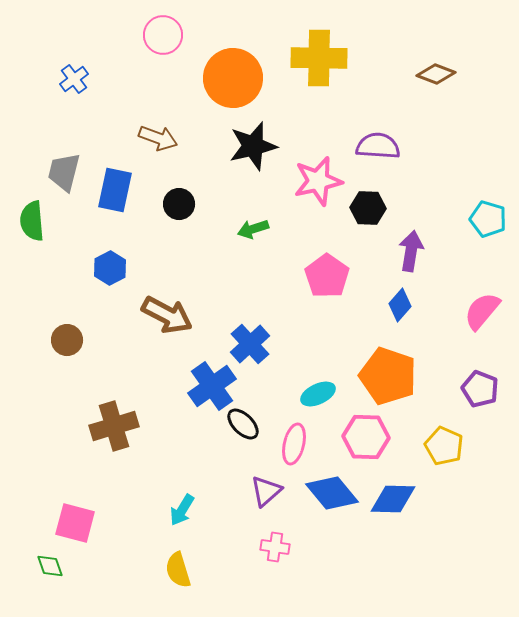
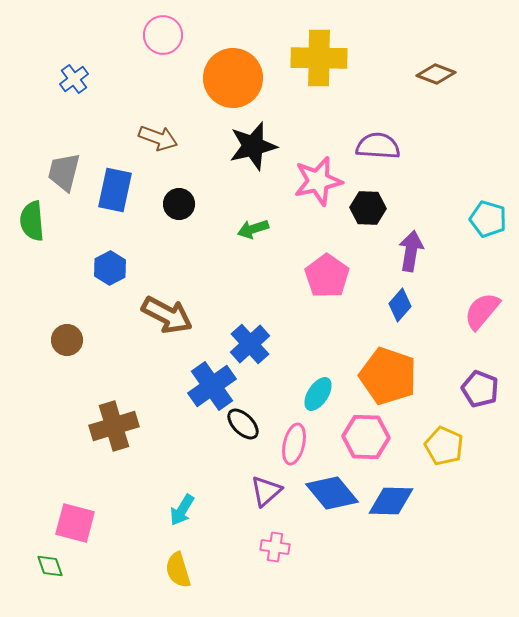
cyan ellipse at (318, 394): rotated 32 degrees counterclockwise
blue diamond at (393, 499): moved 2 px left, 2 px down
